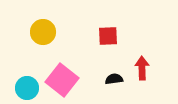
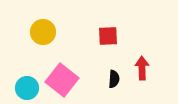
black semicircle: rotated 102 degrees clockwise
